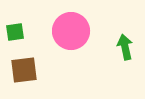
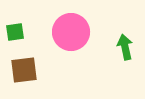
pink circle: moved 1 px down
